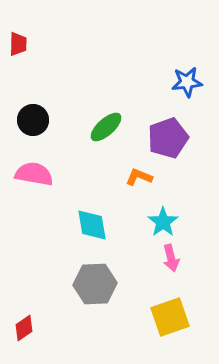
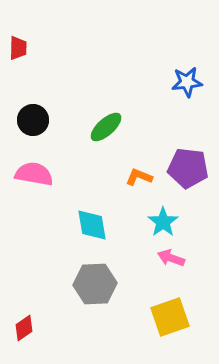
red trapezoid: moved 4 px down
purple pentagon: moved 20 px right, 30 px down; rotated 27 degrees clockwise
pink arrow: rotated 124 degrees clockwise
